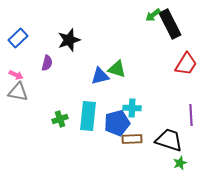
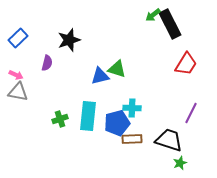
purple line: moved 2 px up; rotated 30 degrees clockwise
